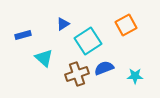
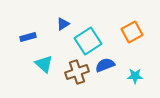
orange square: moved 6 px right, 7 px down
blue rectangle: moved 5 px right, 2 px down
cyan triangle: moved 6 px down
blue semicircle: moved 1 px right, 3 px up
brown cross: moved 2 px up
